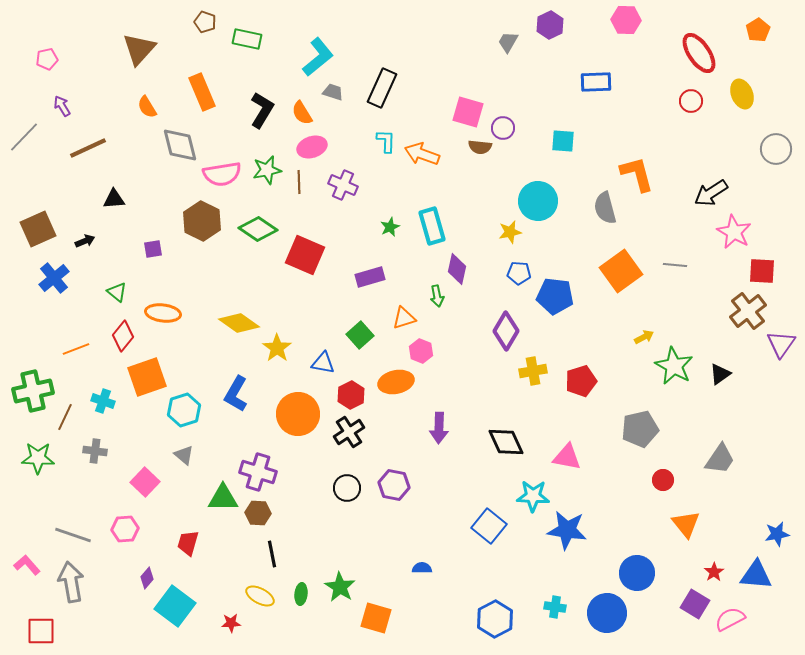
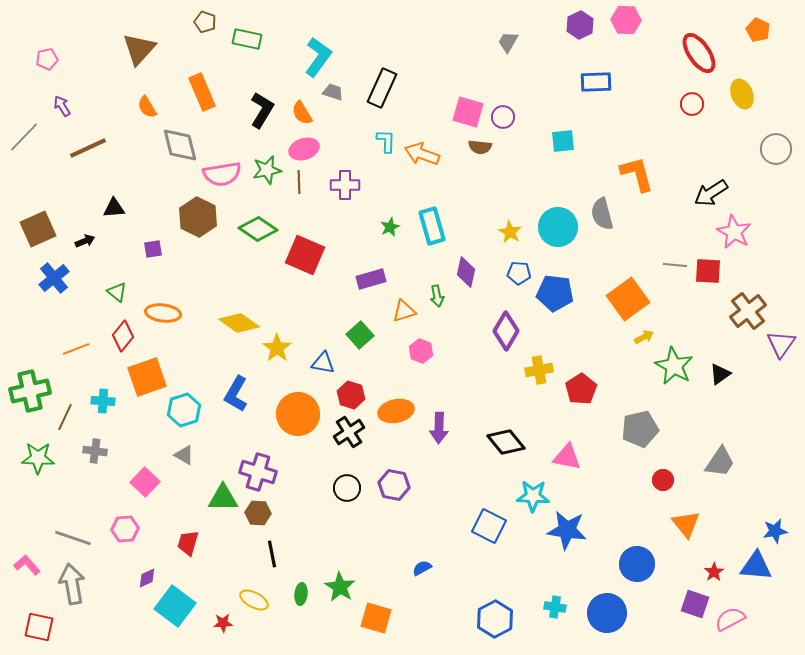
purple hexagon at (550, 25): moved 30 px right
orange pentagon at (758, 30): rotated 15 degrees counterclockwise
cyan L-shape at (318, 57): rotated 15 degrees counterclockwise
red circle at (691, 101): moved 1 px right, 3 px down
purple circle at (503, 128): moved 11 px up
cyan square at (563, 141): rotated 10 degrees counterclockwise
pink ellipse at (312, 147): moved 8 px left, 2 px down
purple cross at (343, 185): moved 2 px right; rotated 24 degrees counterclockwise
black triangle at (114, 199): moved 9 px down
cyan circle at (538, 201): moved 20 px right, 26 px down
gray semicircle at (605, 208): moved 3 px left, 6 px down
brown hexagon at (202, 221): moved 4 px left, 4 px up
yellow star at (510, 232): rotated 30 degrees counterclockwise
purple diamond at (457, 269): moved 9 px right, 3 px down
orange square at (621, 271): moved 7 px right, 28 px down
red square at (762, 271): moved 54 px left
purple rectangle at (370, 277): moved 1 px right, 2 px down
blue pentagon at (555, 296): moved 3 px up
orange triangle at (404, 318): moved 7 px up
yellow cross at (533, 371): moved 6 px right, 1 px up
red pentagon at (581, 381): moved 8 px down; rotated 16 degrees counterclockwise
orange ellipse at (396, 382): moved 29 px down
green cross at (33, 391): moved 3 px left
red hexagon at (351, 395): rotated 16 degrees counterclockwise
cyan cross at (103, 401): rotated 15 degrees counterclockwise
black diamond at (506, 442): rotated 15 degrees counterclockwise
gray triangle at (184, 455): rotated 10 degrees counterclockwise
gray trapezoid at (720, 459): moved 3 px down
blue square at (489, 526): rotated 12 degrees counterclockwise
blue star at (777, 534): moved 2 px left, 3 px up
gray line at (73, 535): moved 3 px down
blue semicircle at (422, 568): rotated 30 degrees counterclockwise
blue circle at (637, 573): moved 9 px up
blue triangle at (756, 575): moved 9 px up
purple diamond at (147, 578): rotated 25 degrees clockwise
gray arrow at (71, 582): moved 1 px right, 2 px down
yellow ellipse at (260, 596): moved 6 px left, 4 px down
purple square at (695, 604): rotated 12 degrees counterclockwise
red star at (231, 623): moved 8 px left
red square at (41, 631): moved 2 px left, 4 px up; rotated 12 degrees clockwise
